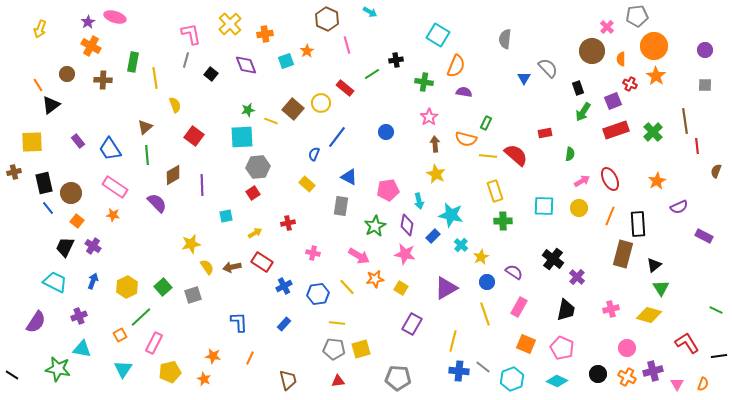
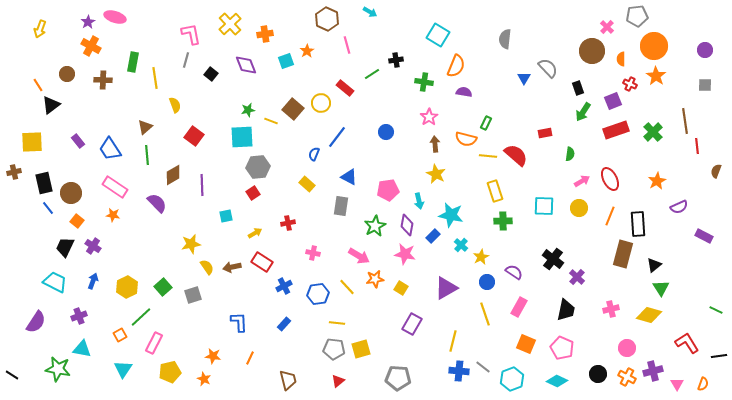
red triangle at (338, 381): rotated 32 degrees counterclockwise
